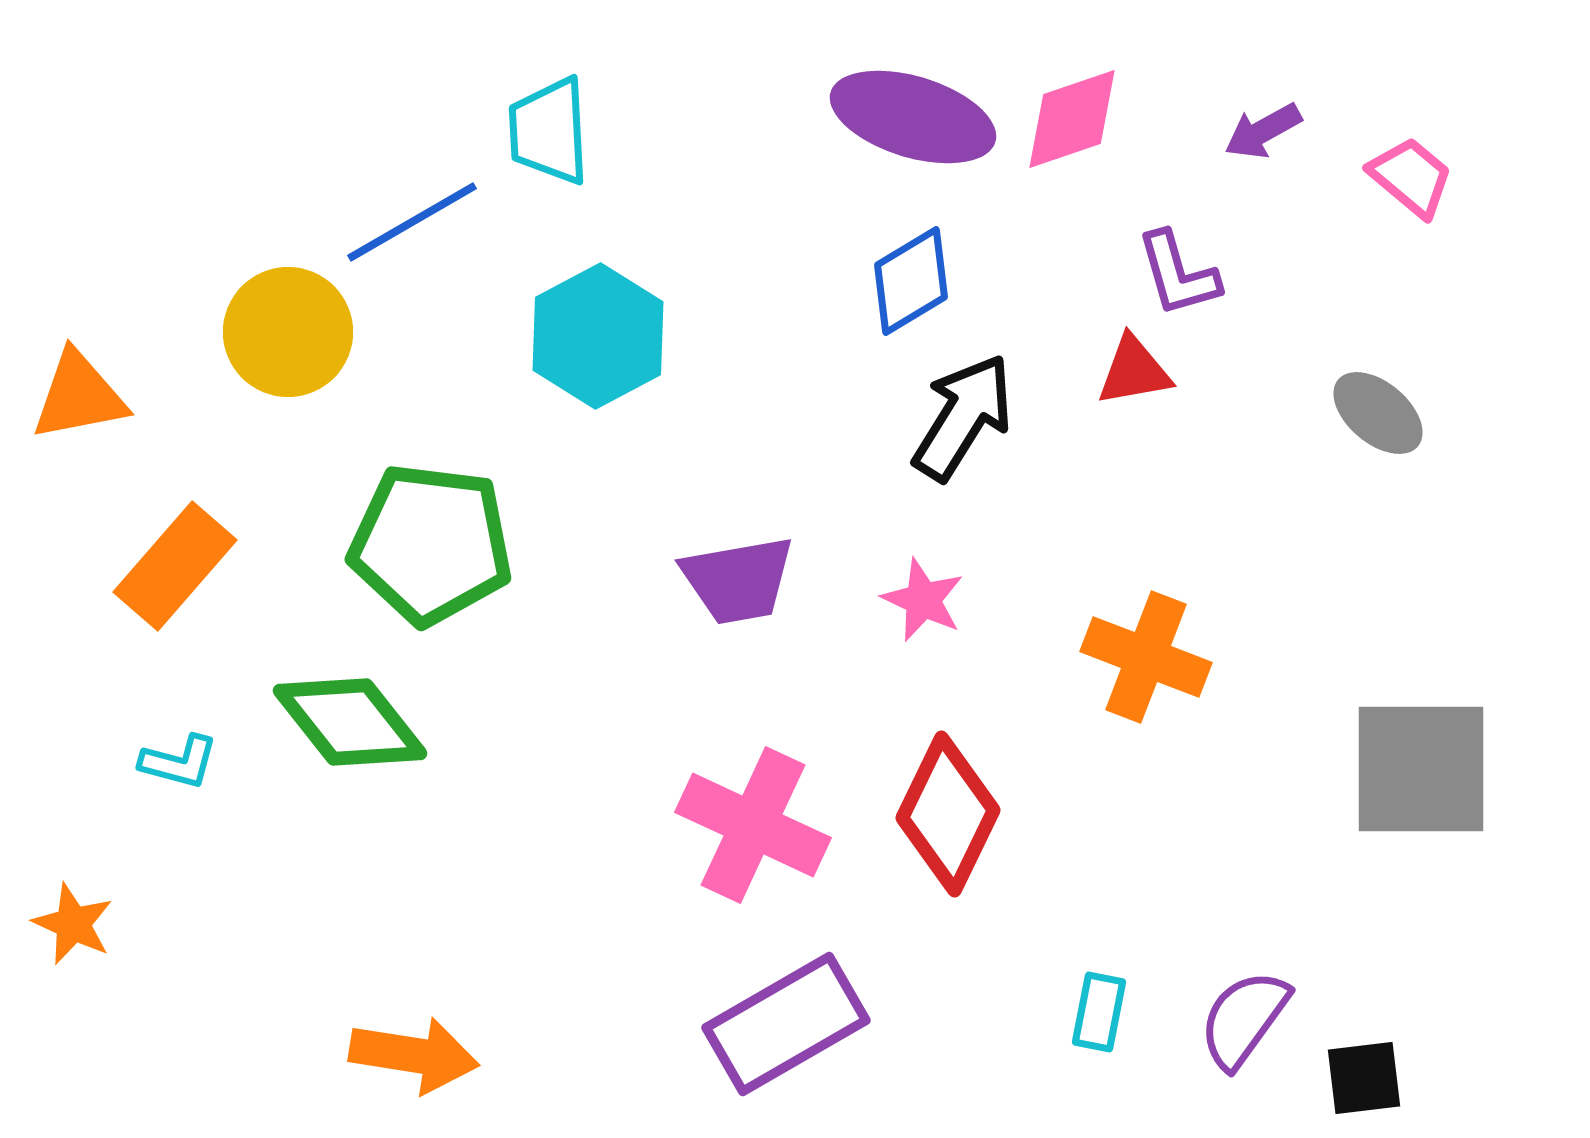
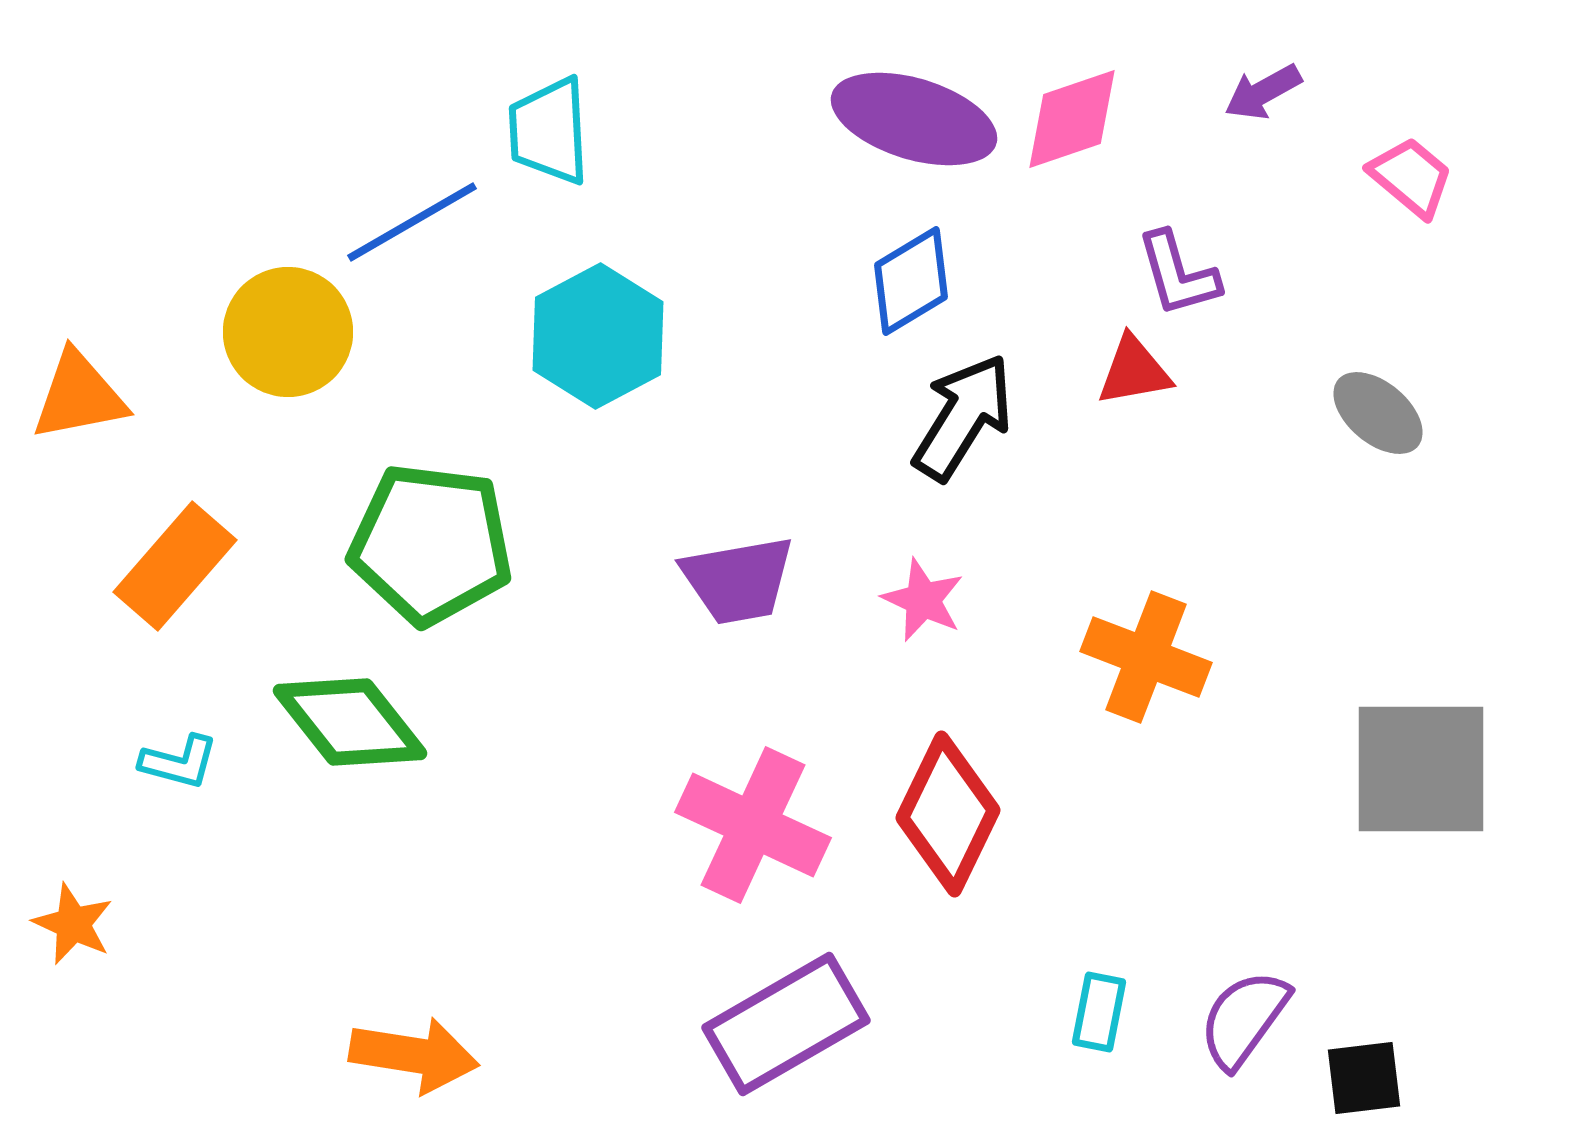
purple ellipse: moved 1 px right, 2 px down
purple arrow: moved 39 px up
